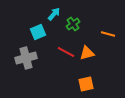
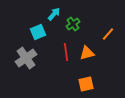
orange line: rotated 64 degrees counterclockwise
red line: rotated 54 degrees clockwise
gray cross: rotated 20 degrees counterclockwise
